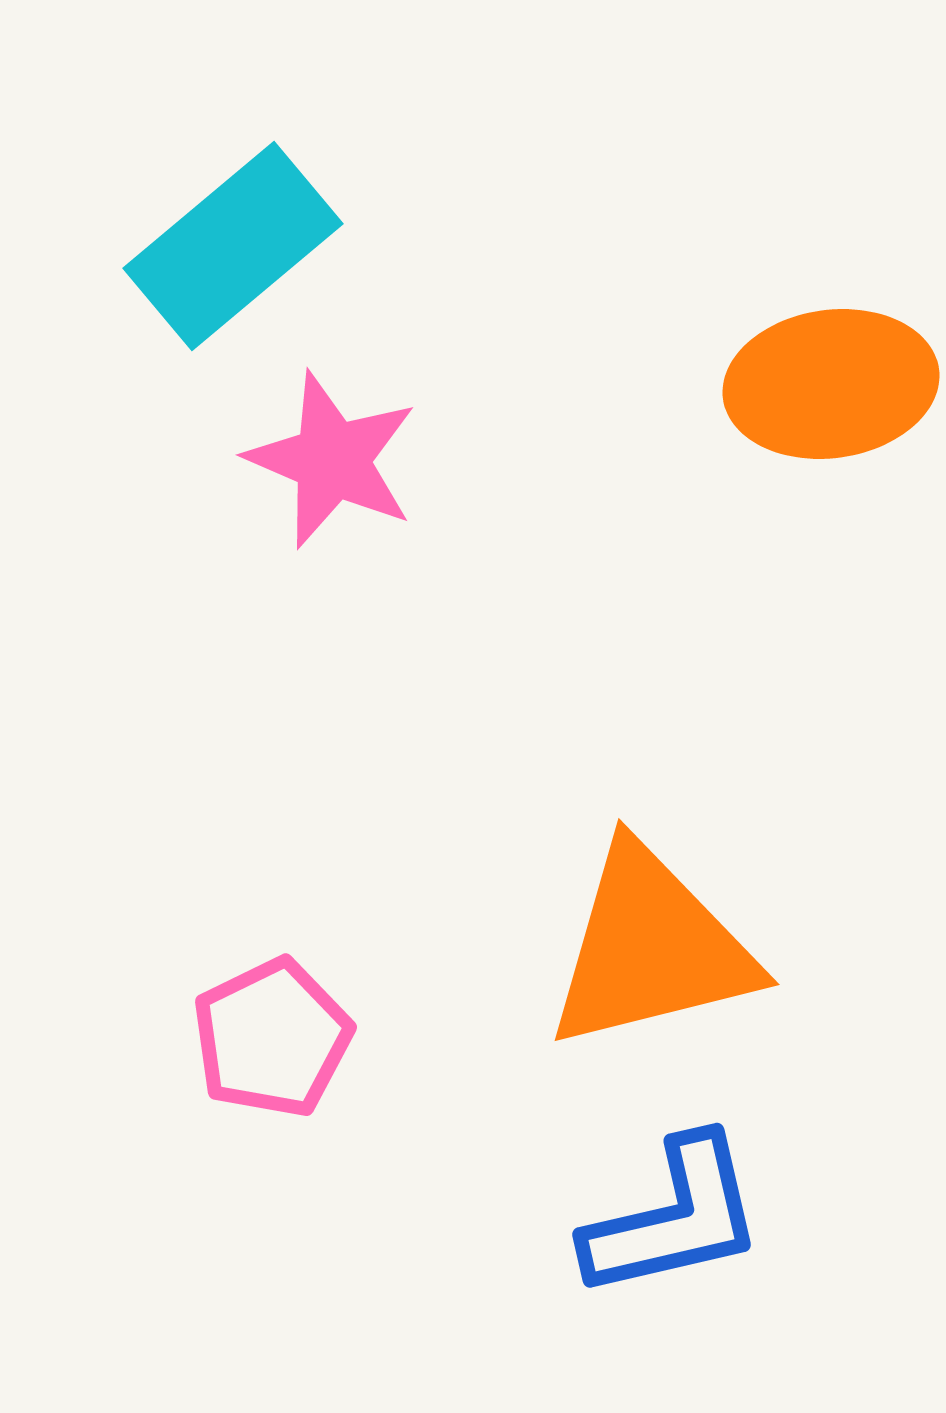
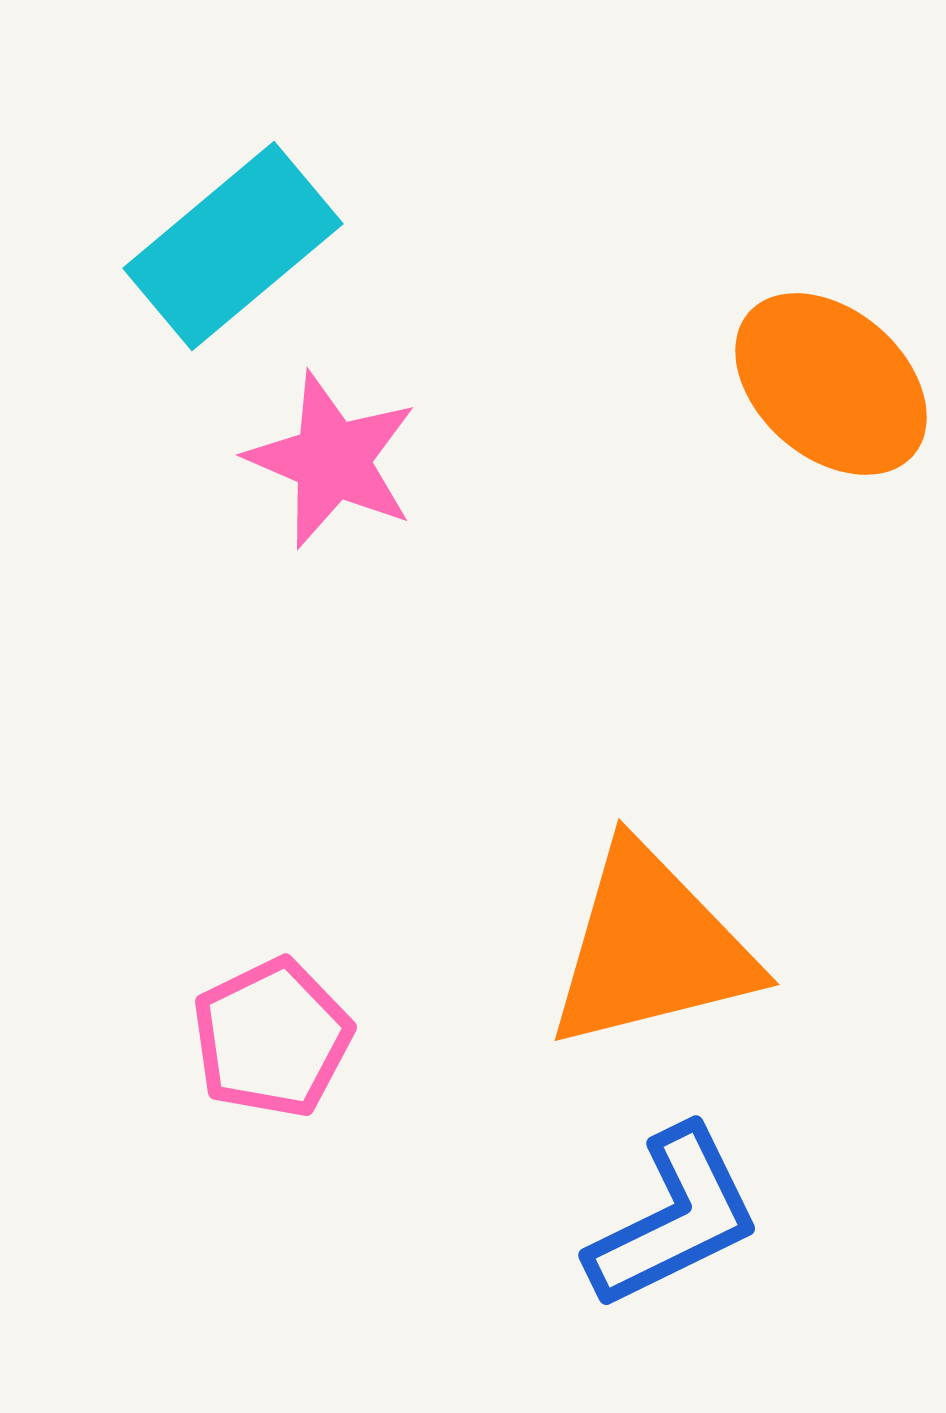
orange ellipse: rotated 49 degrees clockwise
blue L-shape: rotated 13 degrees counterclockwise
